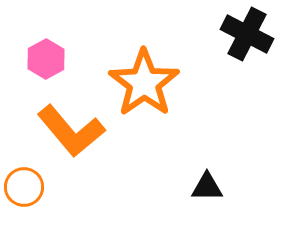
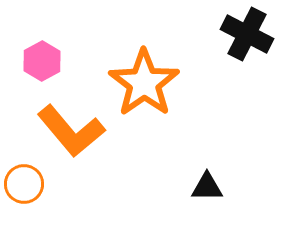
pink hexagon: moved 4 px left, 2 px down
orange circle: moved 3 px up
